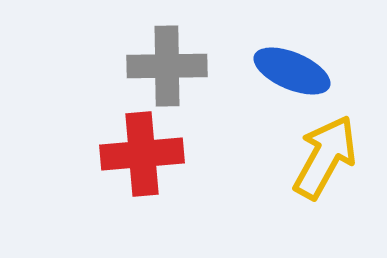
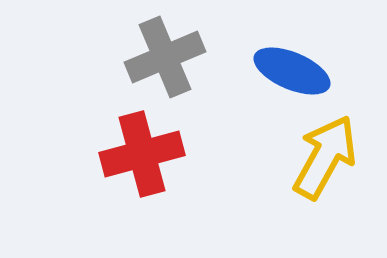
gray cross: moved 2 px left, 9 px up; rotated 22 degrees counterclockwise
red cross: rotated 10 degrees counterclockwise
